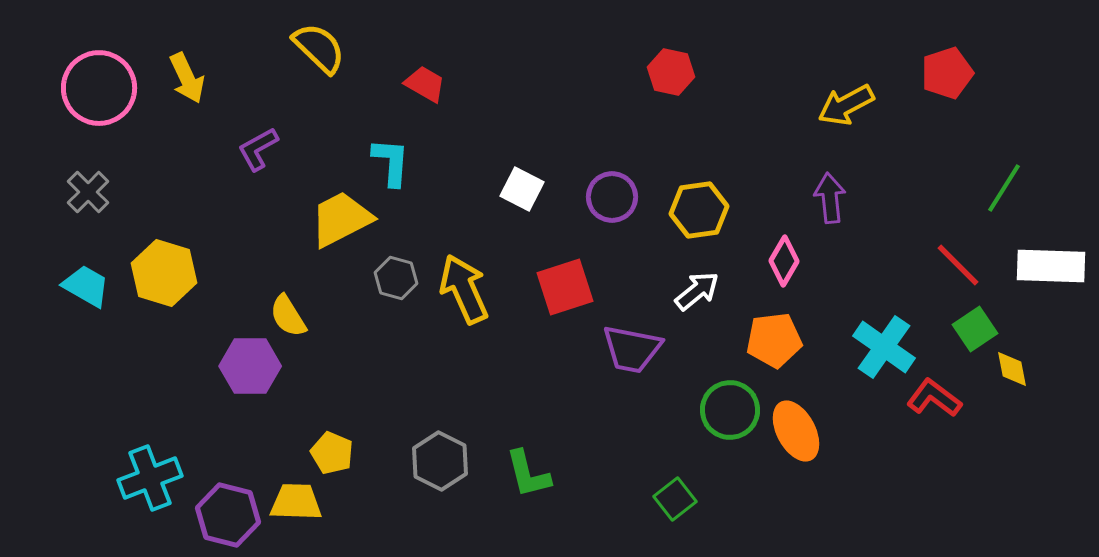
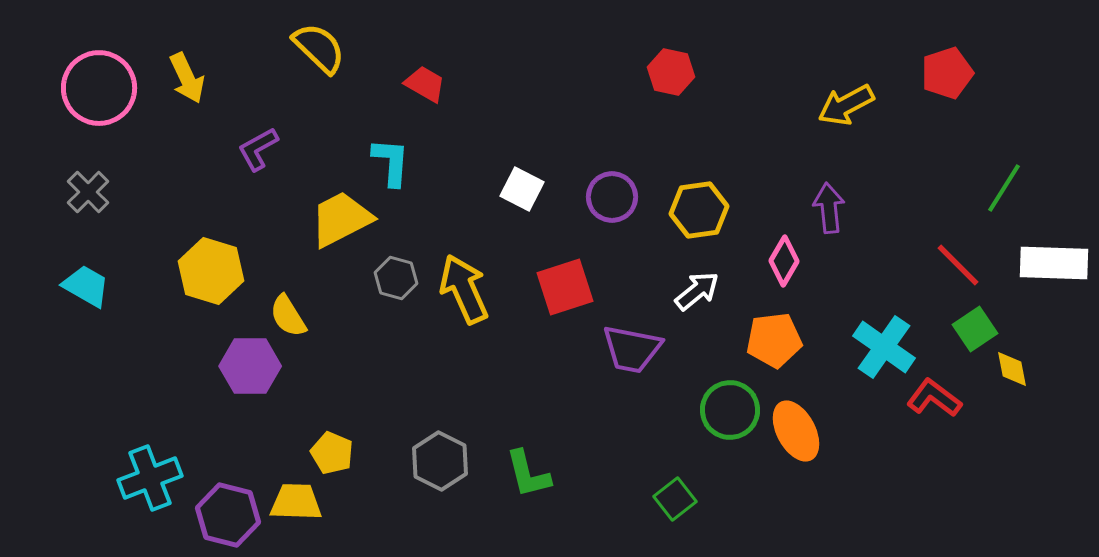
purple arrow at (830, 198): moved 1 px left, 10 px down
white rectangle at (1051, 266): moved 3 px right, 3 px up
yellow hexagon at (164, 273): moved 47 px right, 2 px up
